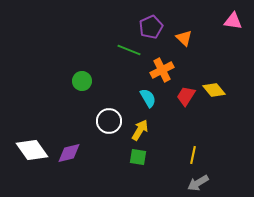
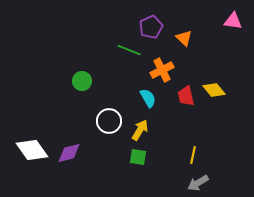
red trapezoid: rotated 45 degrees counterclockwise
